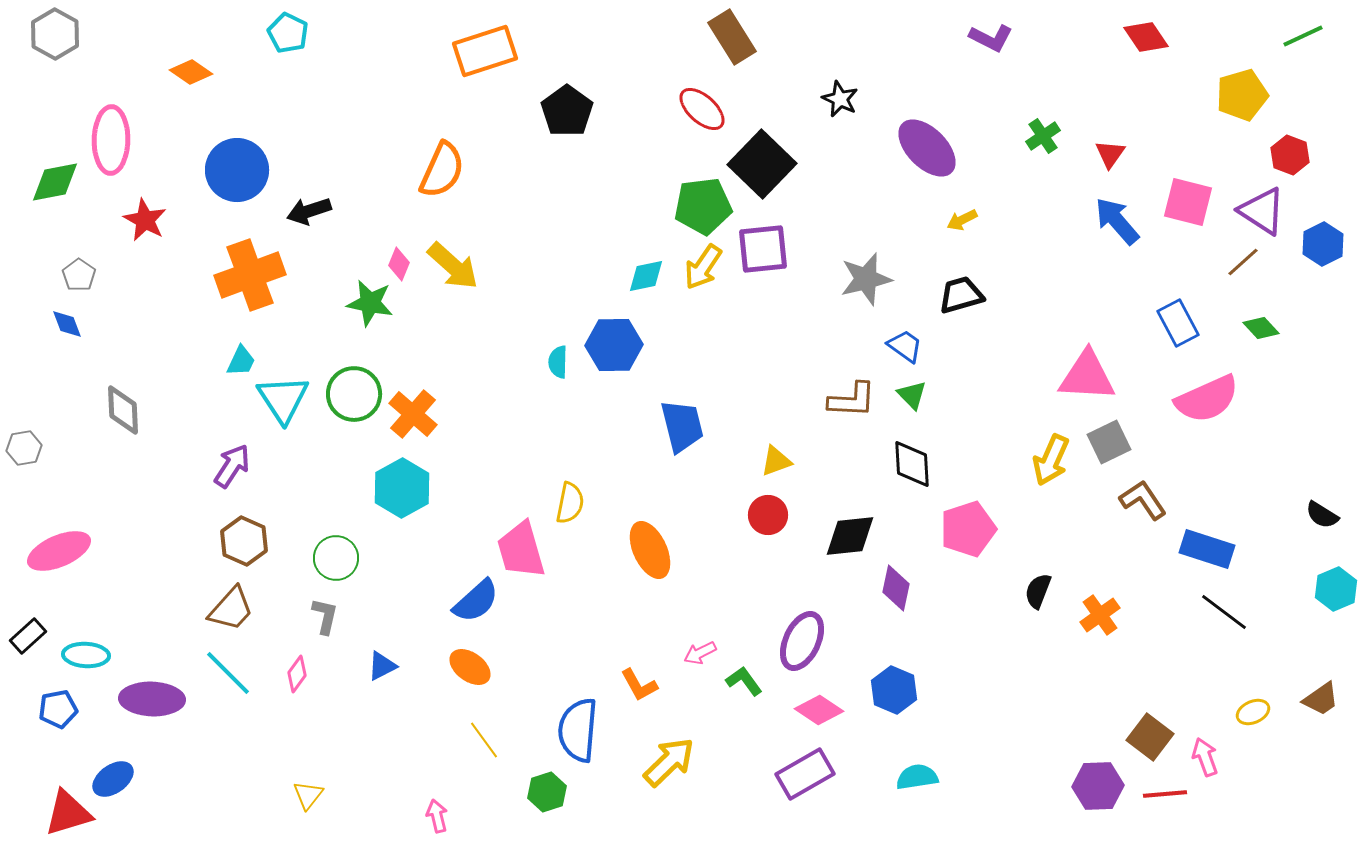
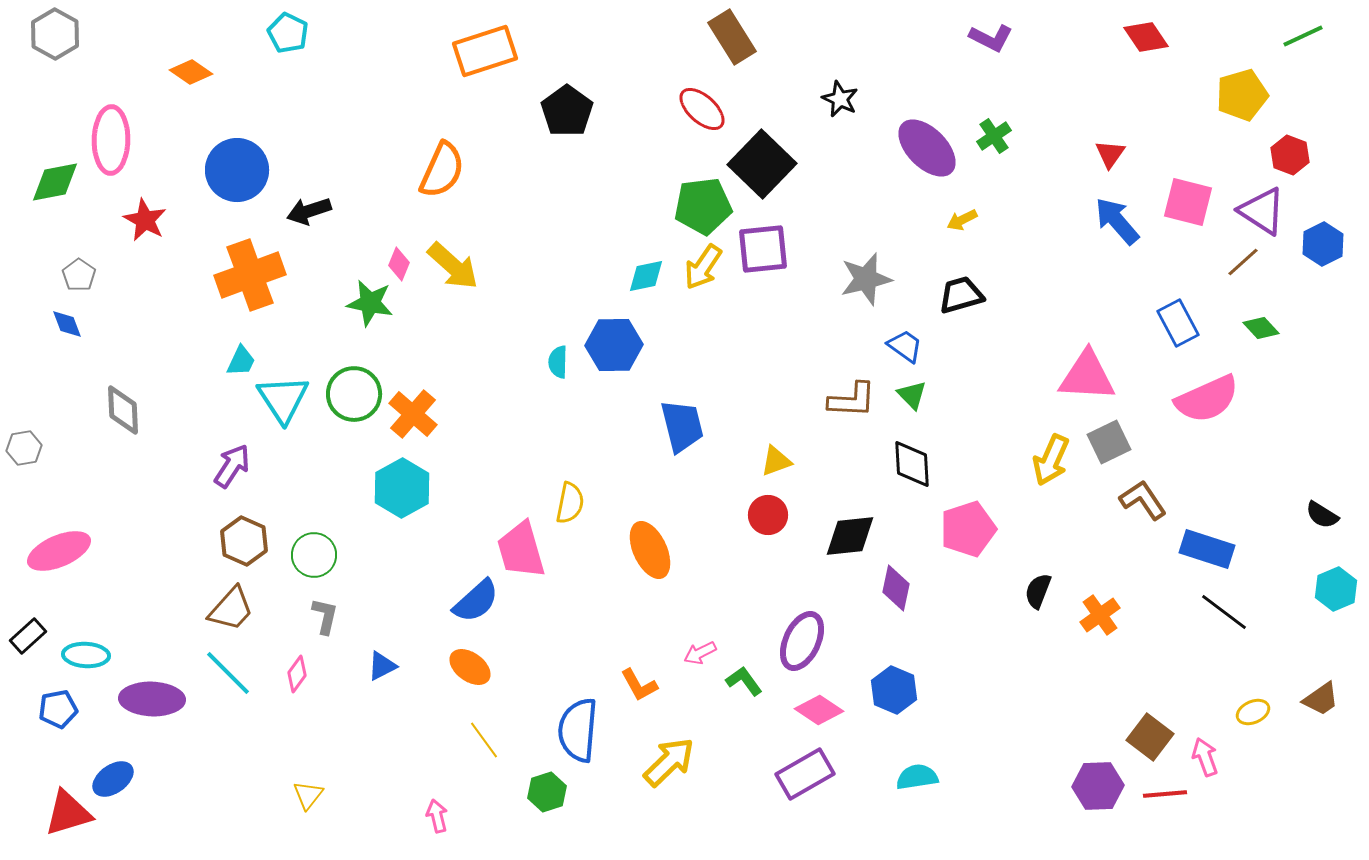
green cross at (1043, 136): moved 49 px left
green circle at (336, 558): moved 22 px left, 3 px up
